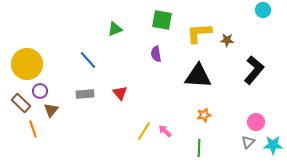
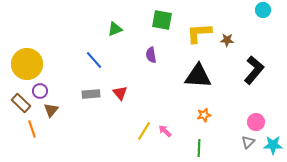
purple semicircle: moved 5 px left, 1 px down
blue line: moved 6 px right
gray rectangle: moved 6 px right
orange line: moved 1 px left
